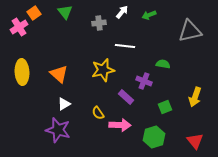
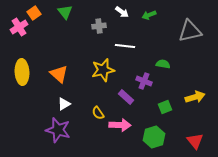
white arrow: rotated 88 degrees clockwise
gray cross: moved 3 px down
yellow arrow: rotated 126 degrees counterclockwise
